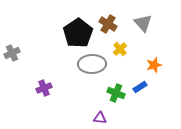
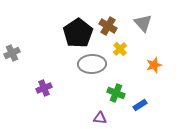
brown cross: moved 2 px down
blue rectangle: moved 18 px down
